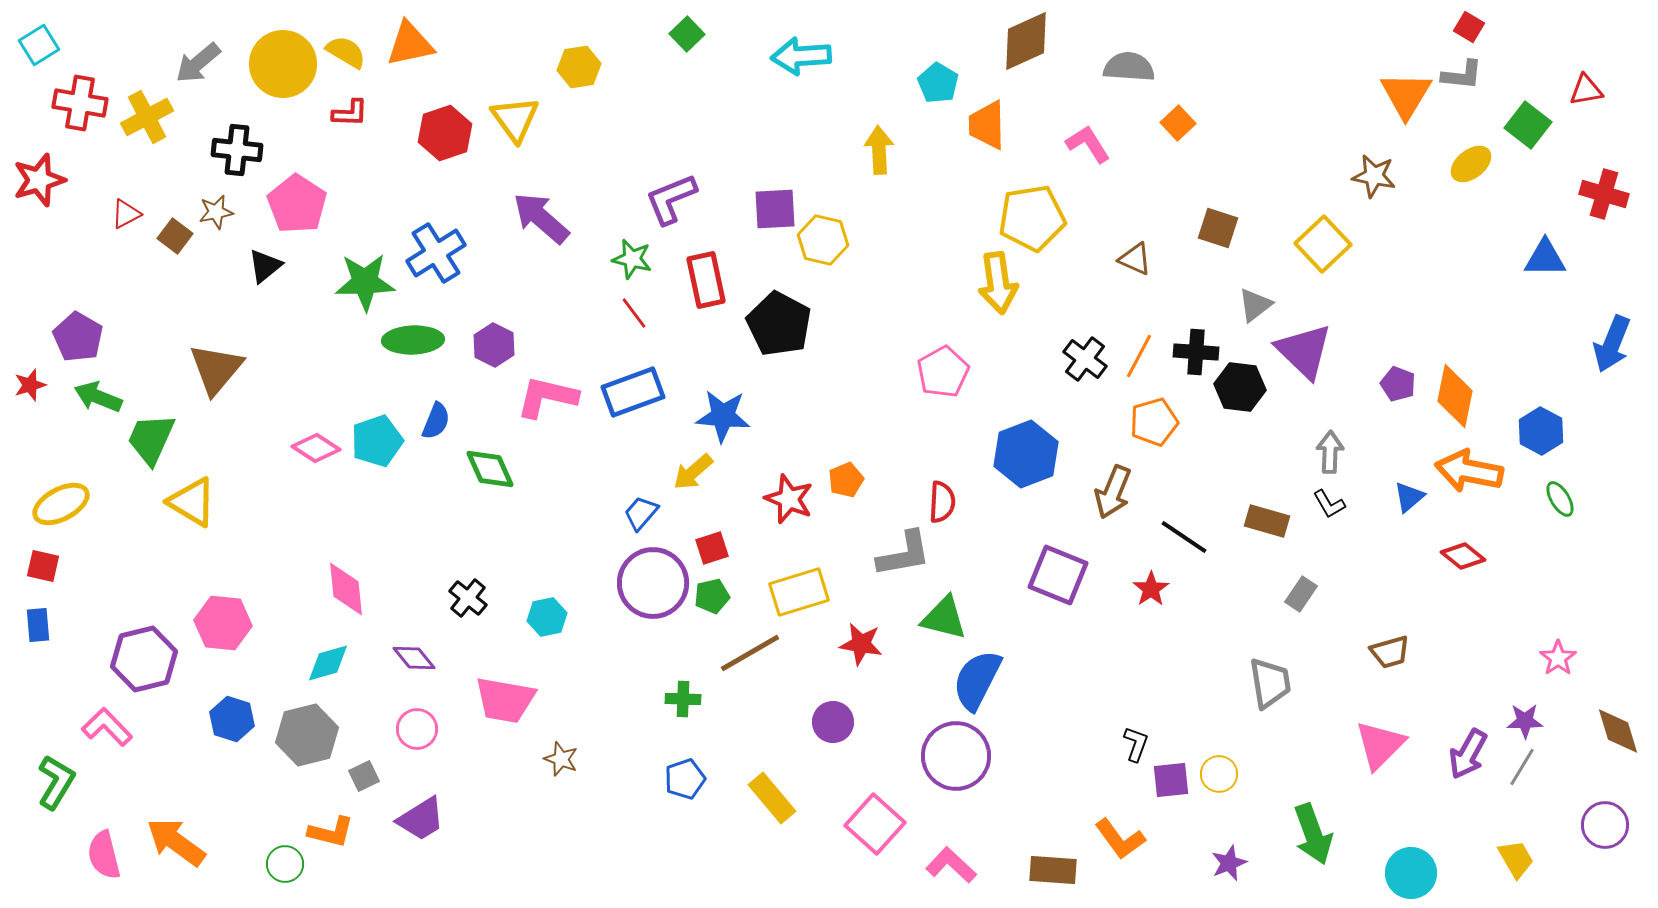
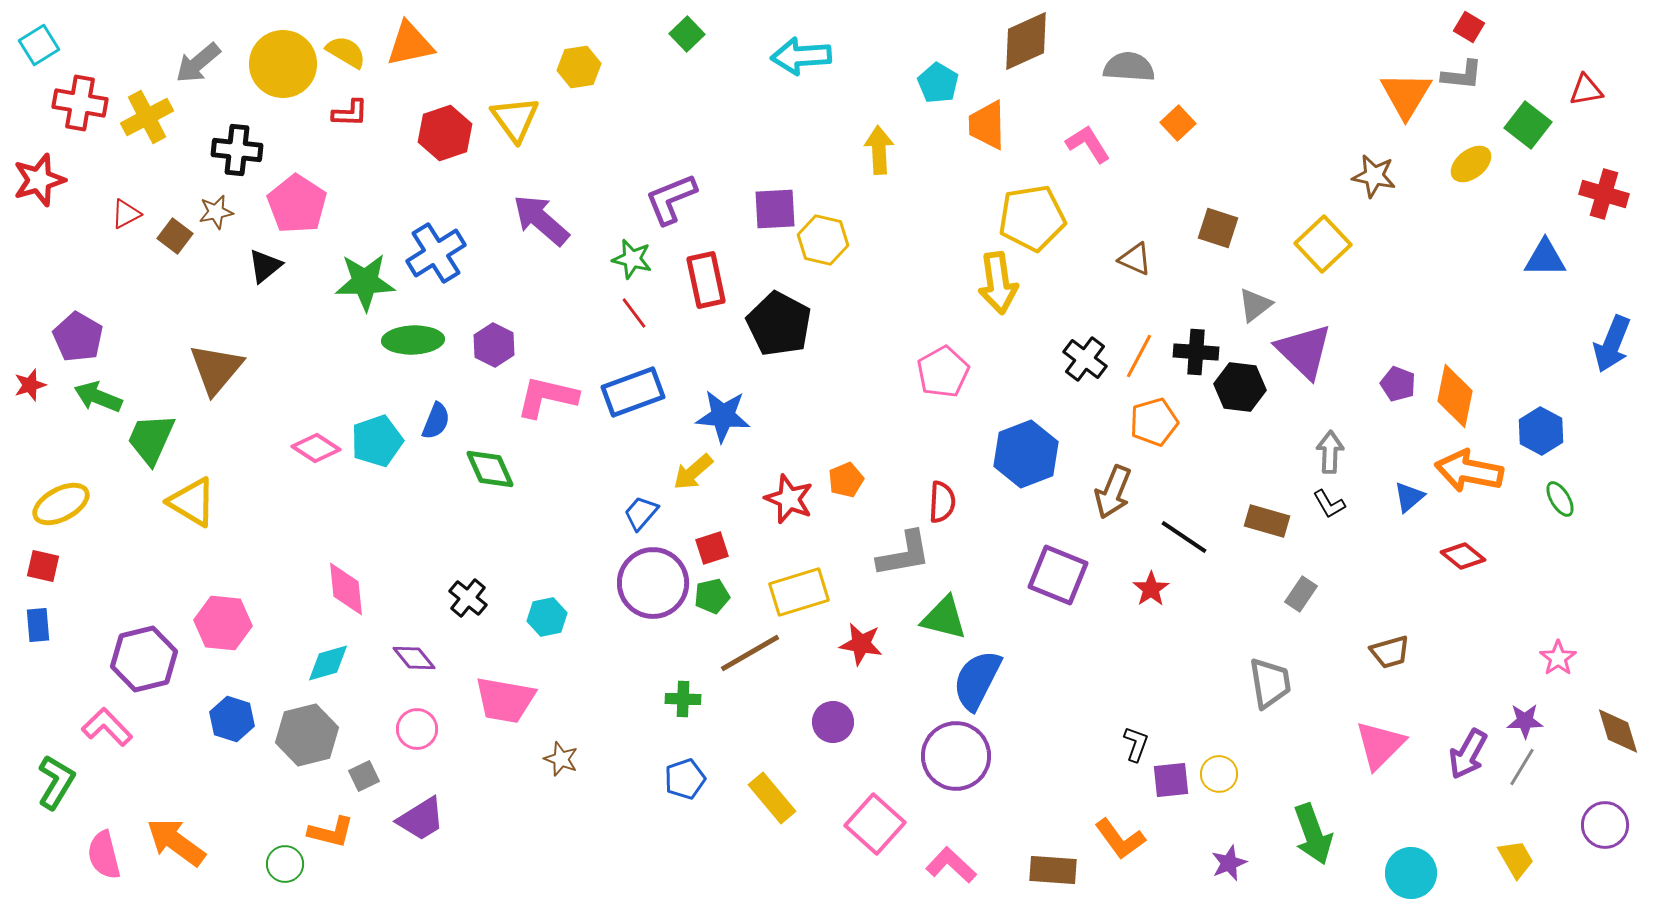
purple arrow at (541, 218): moved 2 px down
